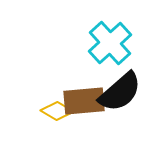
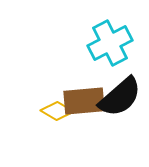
cyan cross: rotated 15 degrees clockwise
black semicircle: moved 5 px down
